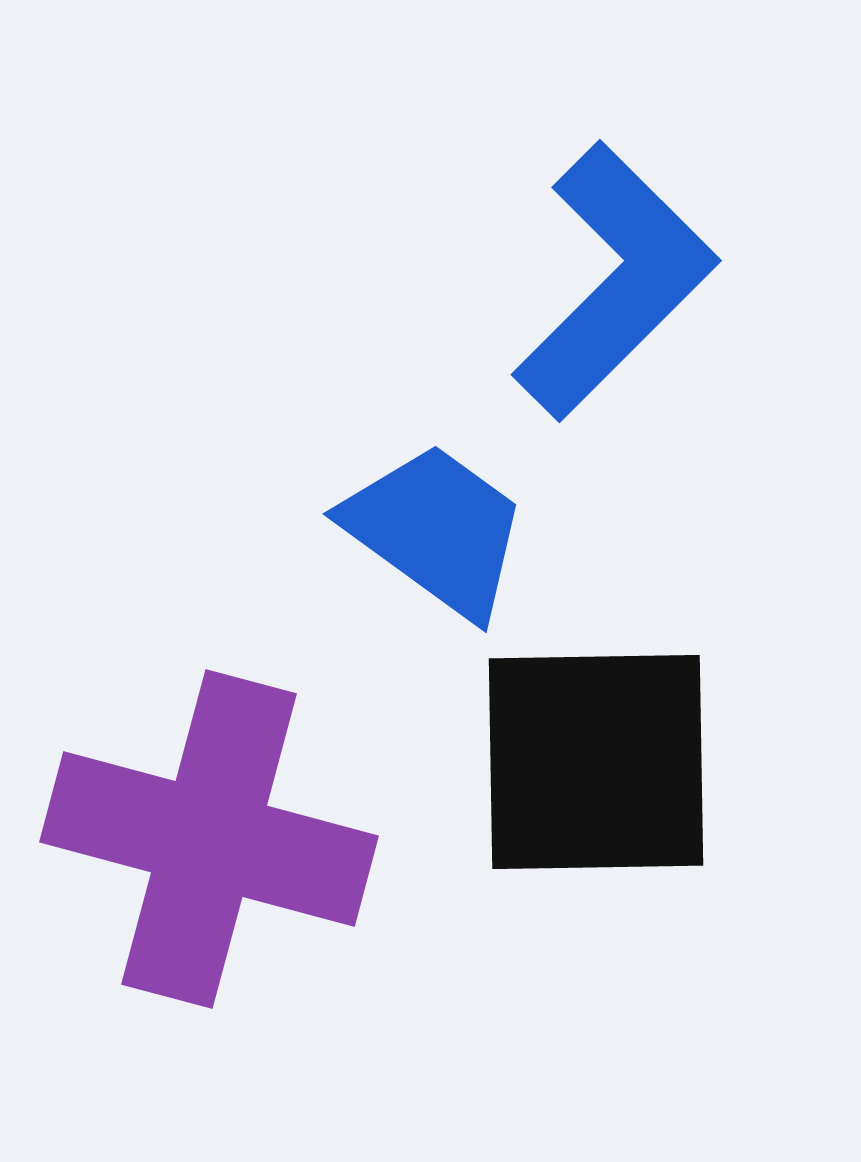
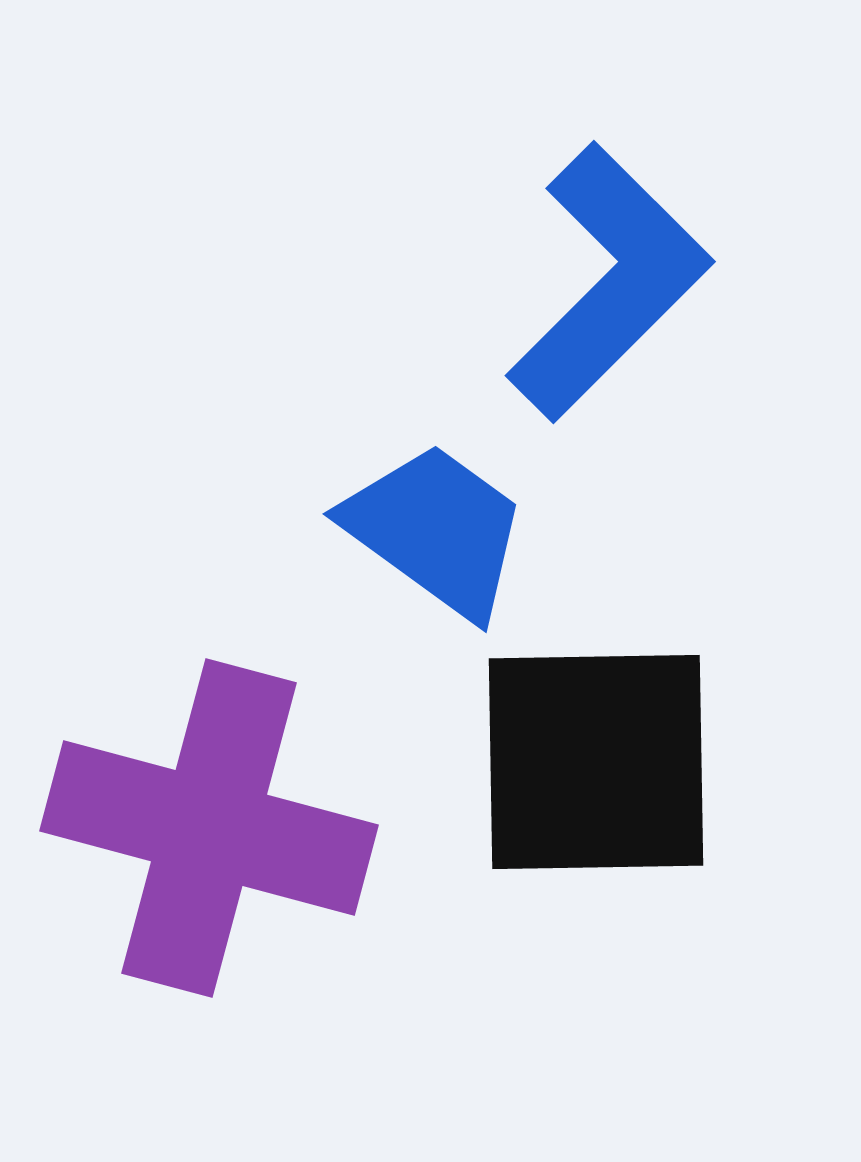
blue L-shape: moved 6 px left, 1 px down
purple cross: moved 11 px up
